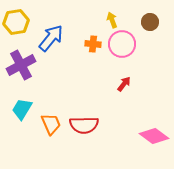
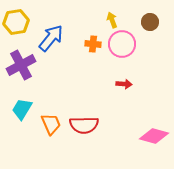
red arrow: rotated 56 degrees clockwise
pink diamond: rotated 20 degrees counterclockwise
